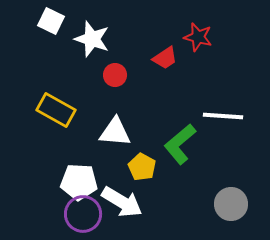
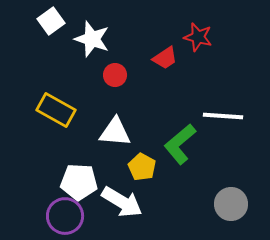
white square: rotated 28 degrees clockwise
purple circle: moved 18 px left, 2 px down
